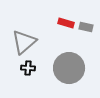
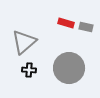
black cross: moved 1 px right, 2 px down
